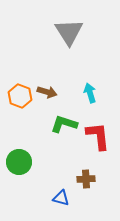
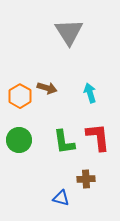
brown arrow: moved 4 px up
orange hexagon: rotated 10 degrees clockwise
green L-shape: moved 18 px down; rotated 116 degrees counterclockwise
red L-shape: moved 1 px down
green circle: moved 22 px up
